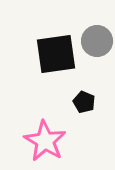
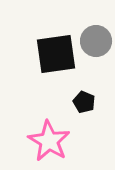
gray circle: moved 1 px left
pink star: moved 4 px right
